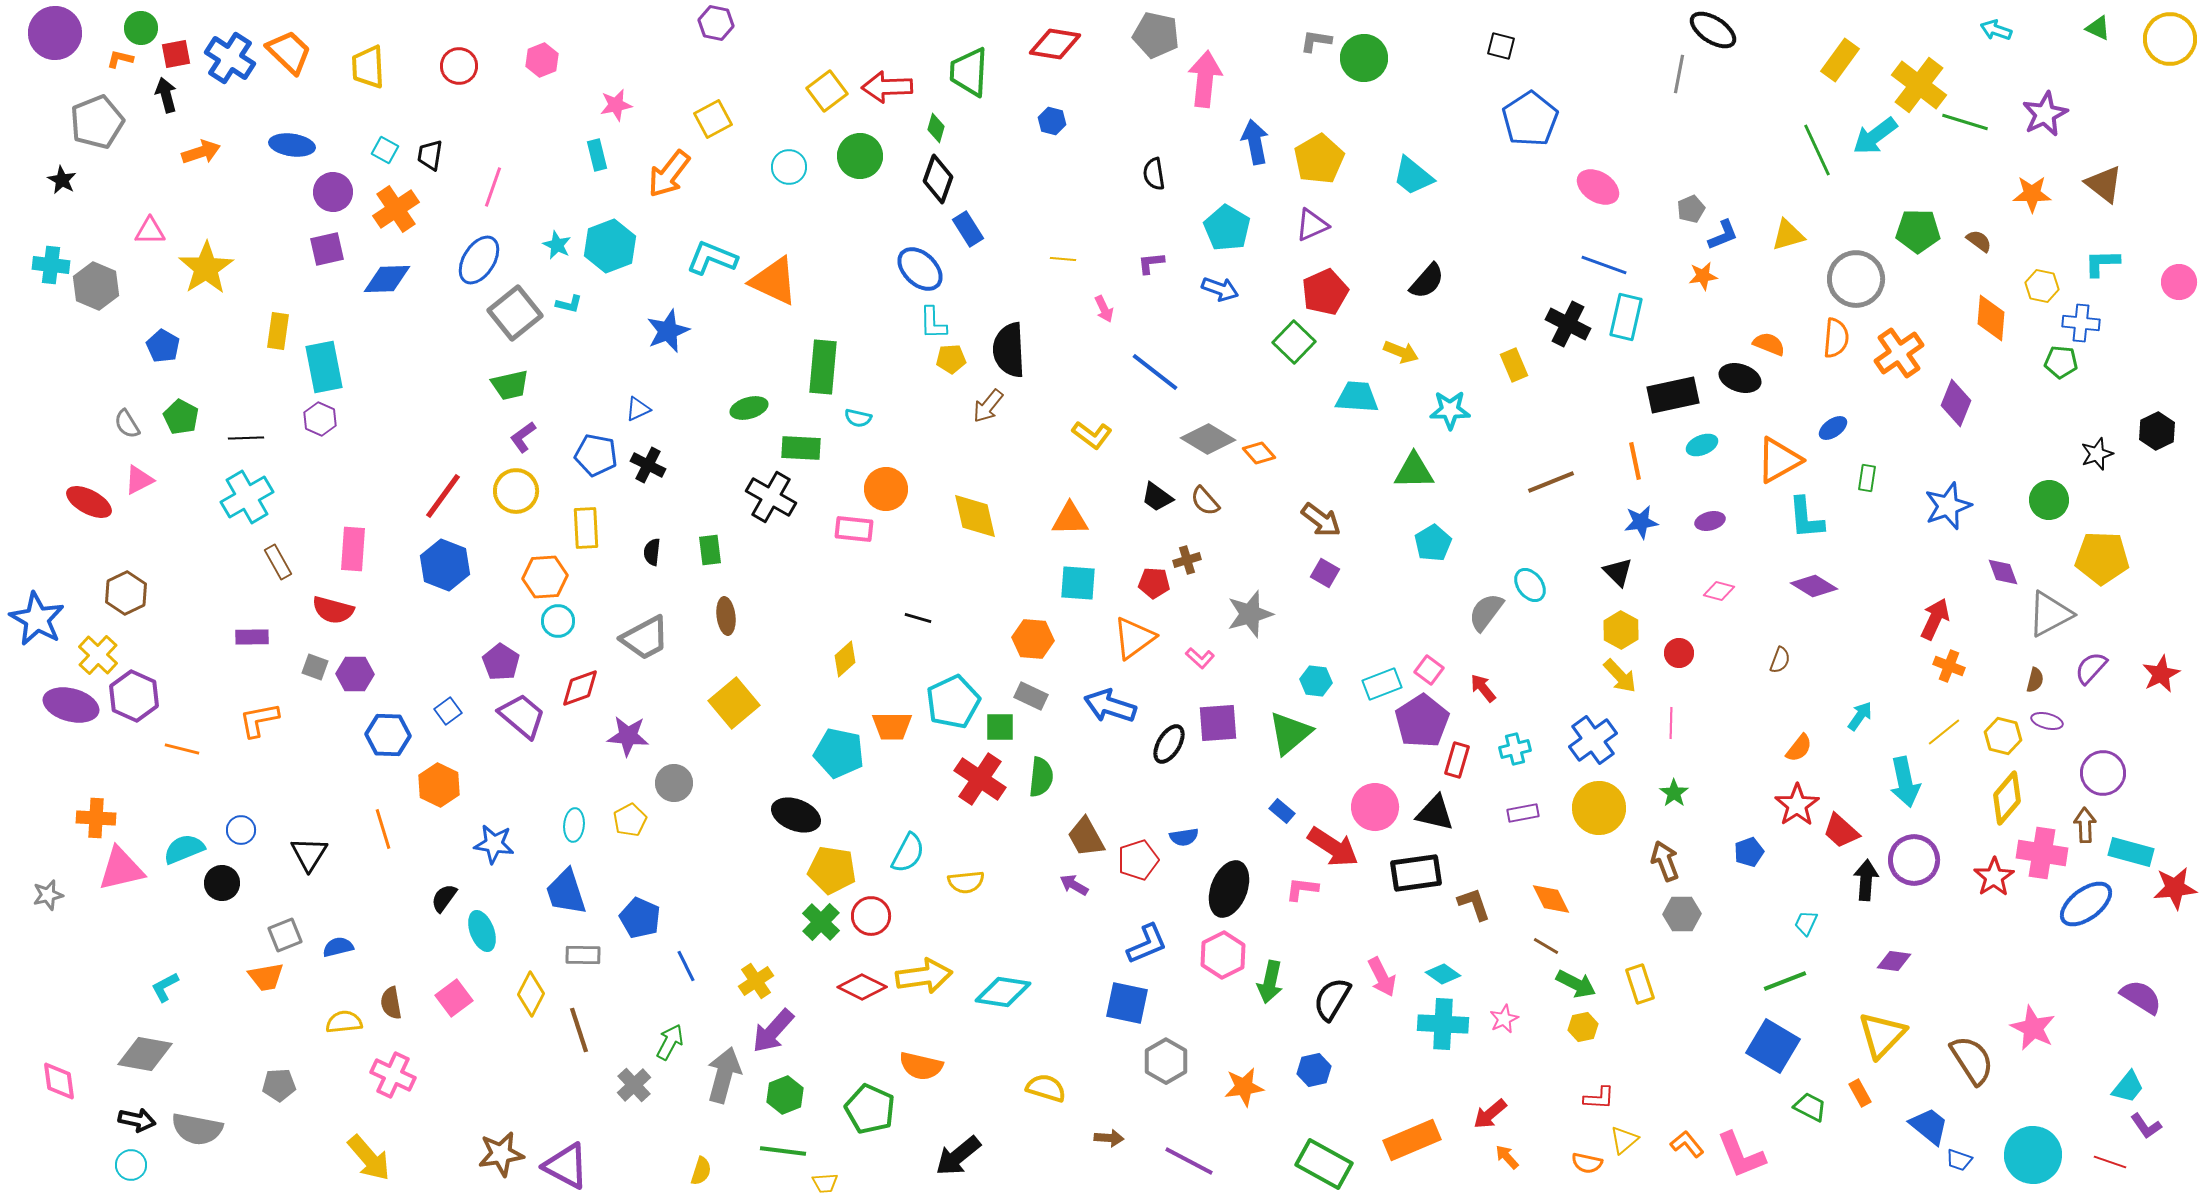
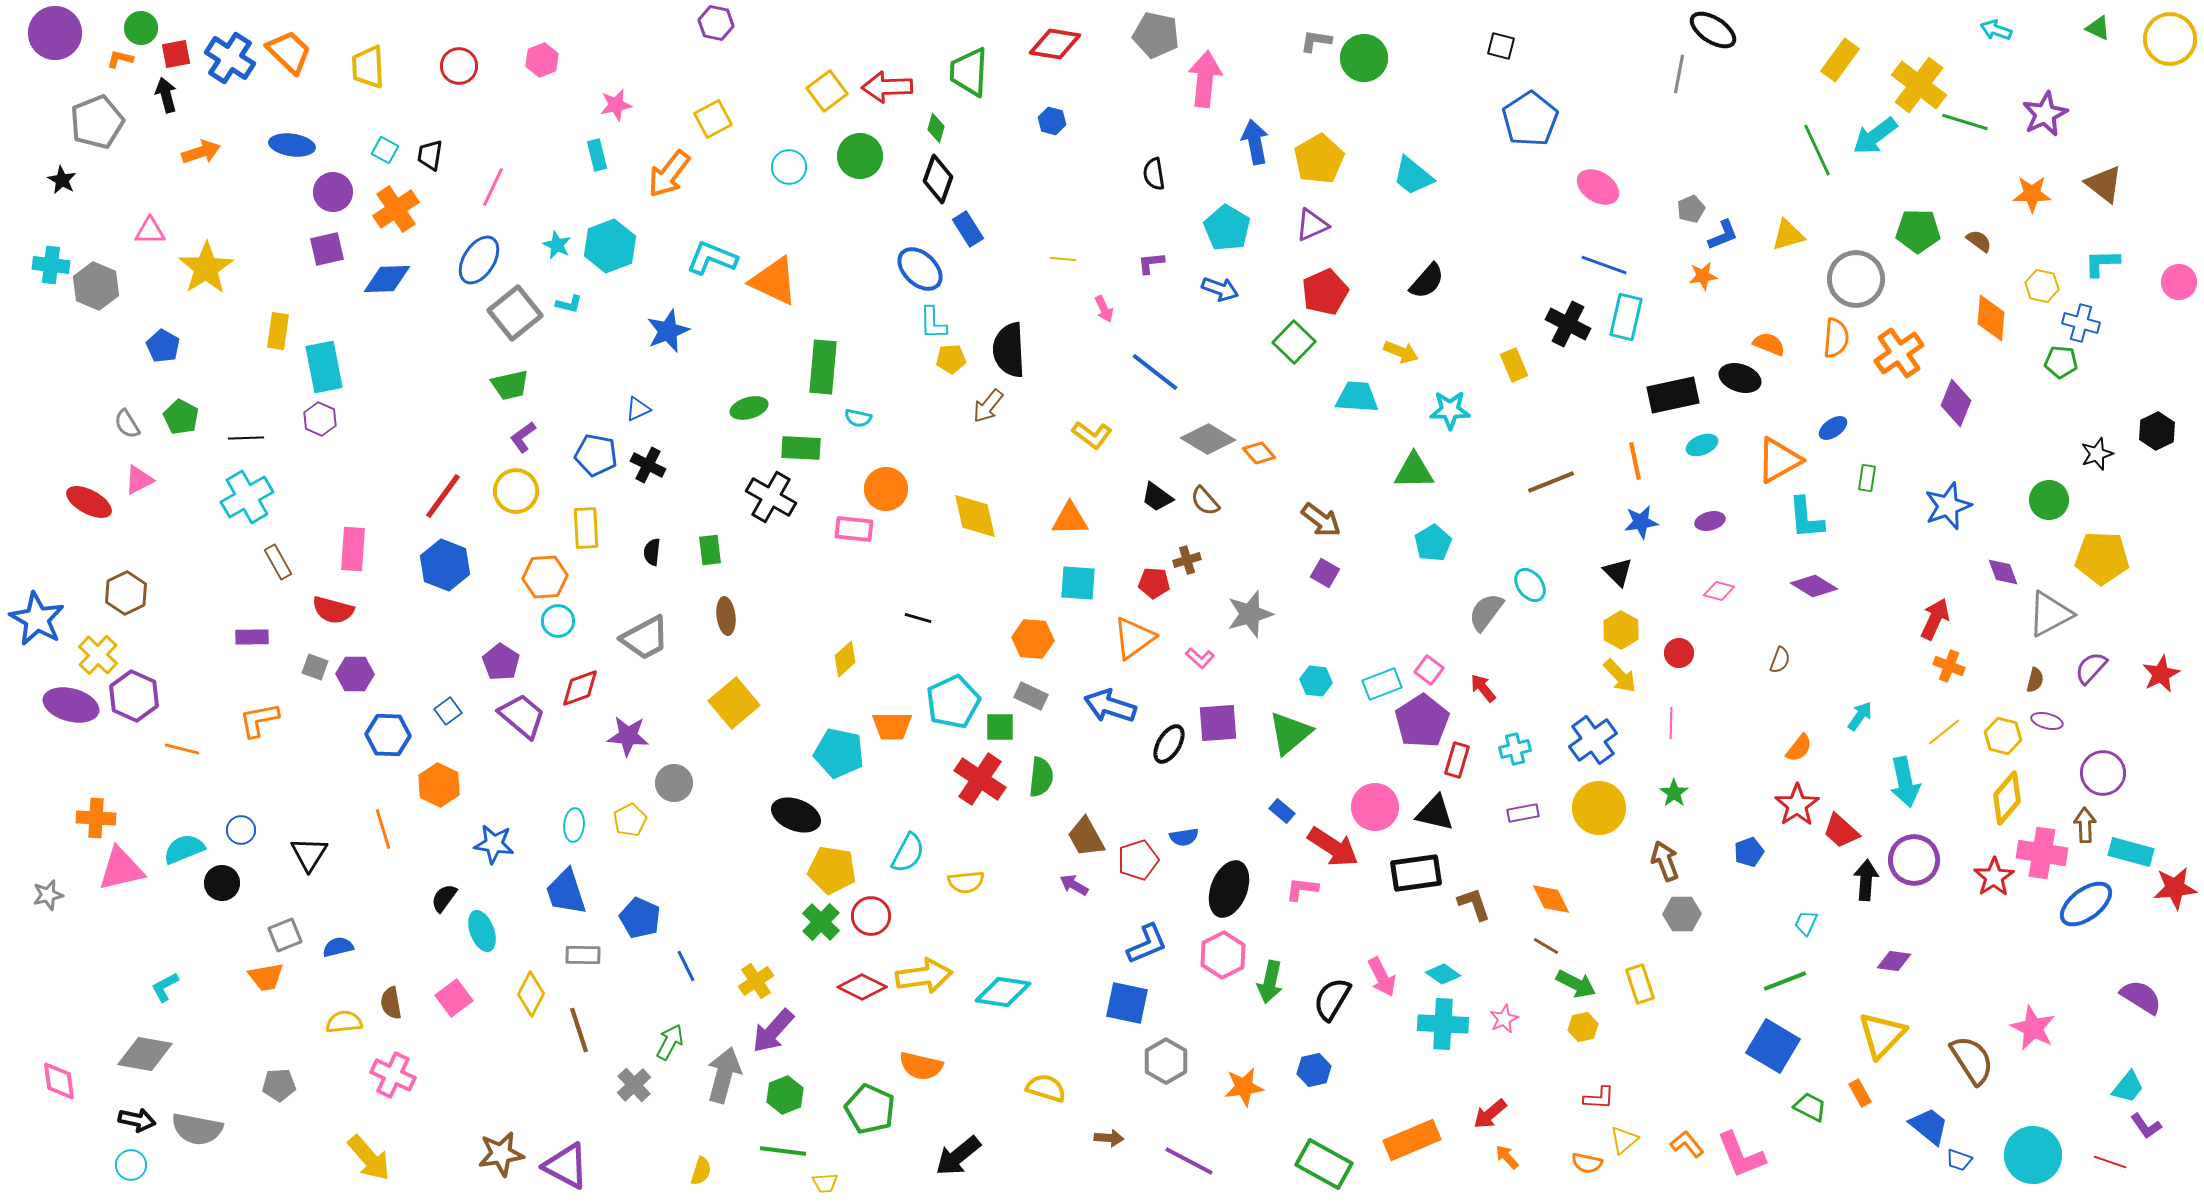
pink line at (493, 187): rotated 6 degrees clockwise
blue cross at (2081, 323): rotated 9 degrees clockwise
